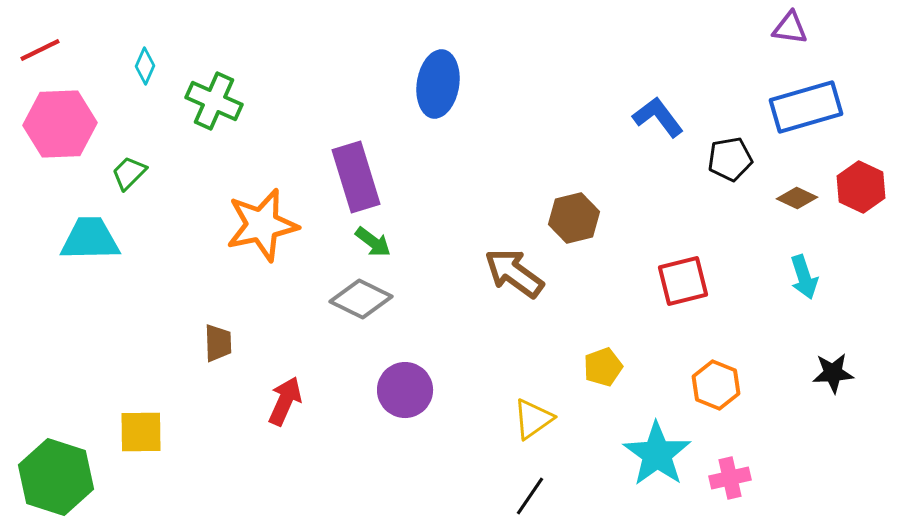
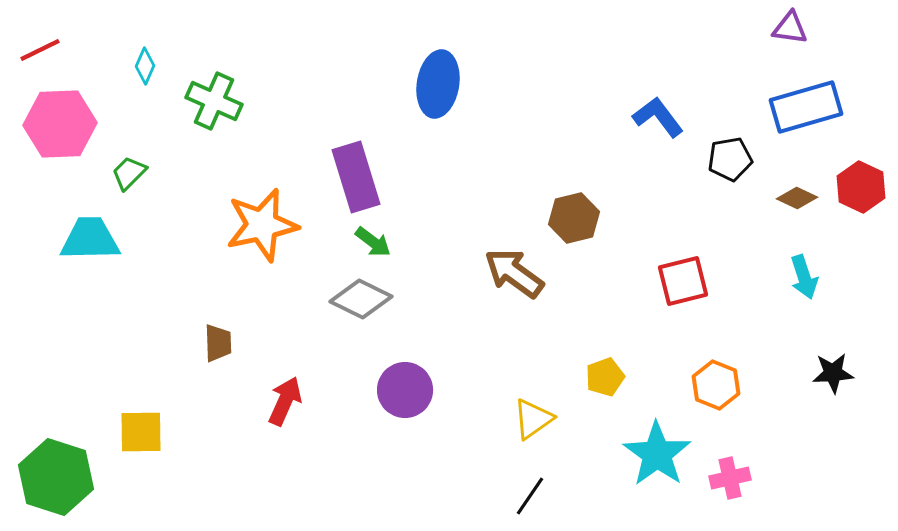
yellow pentagon: moved 2 px right, 10 px down
